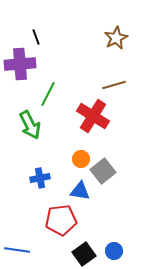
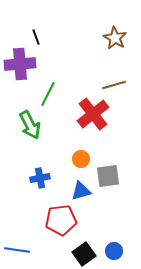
brown star: moved 1 px left; rotated 15 degrees counterclockwise
red cross: moved 2 px up; rotated 20 degrees clockwise
gray square: moved 5 px right, 5 px down; rotated 30 degrees clockwise
blue triangle: moved 1 px right; rotated 25 degrees counterclockwise
